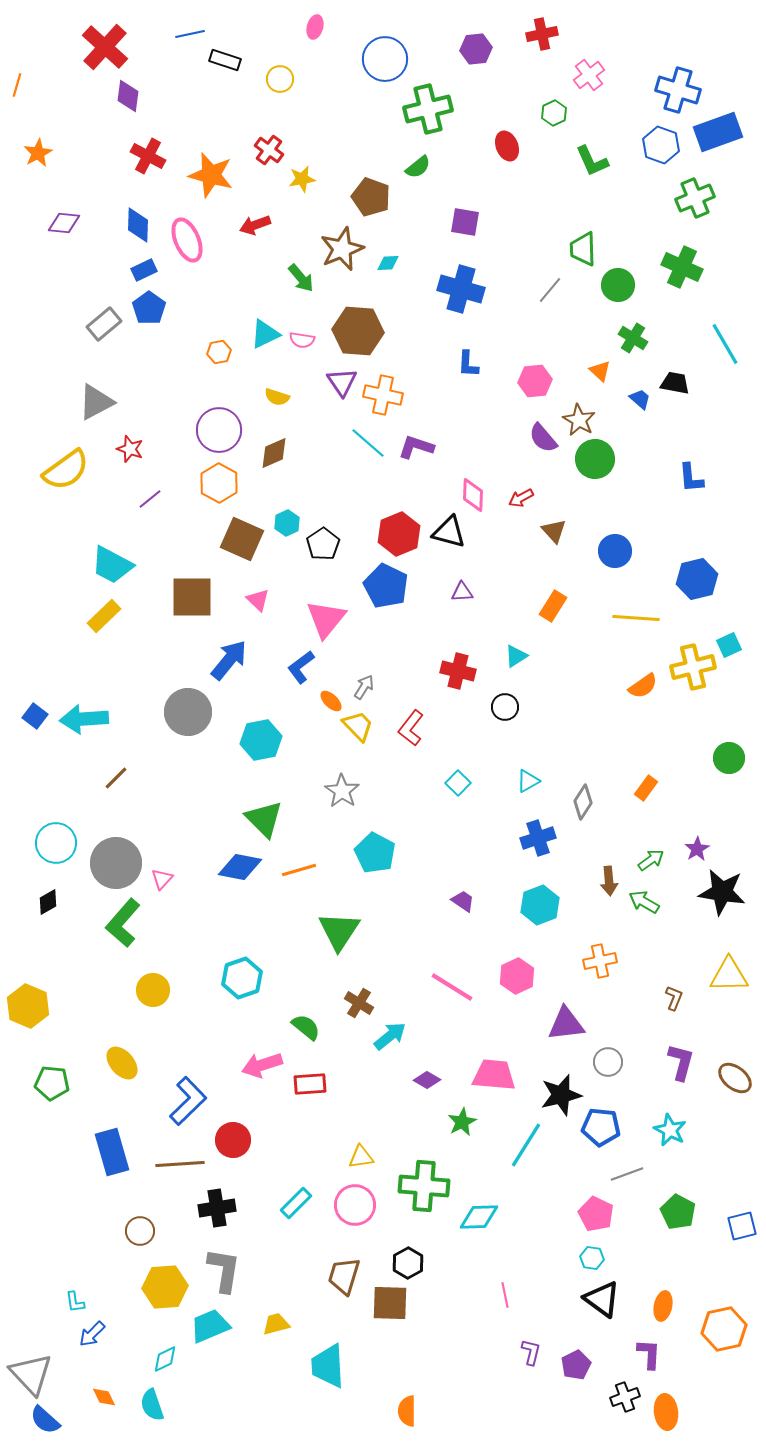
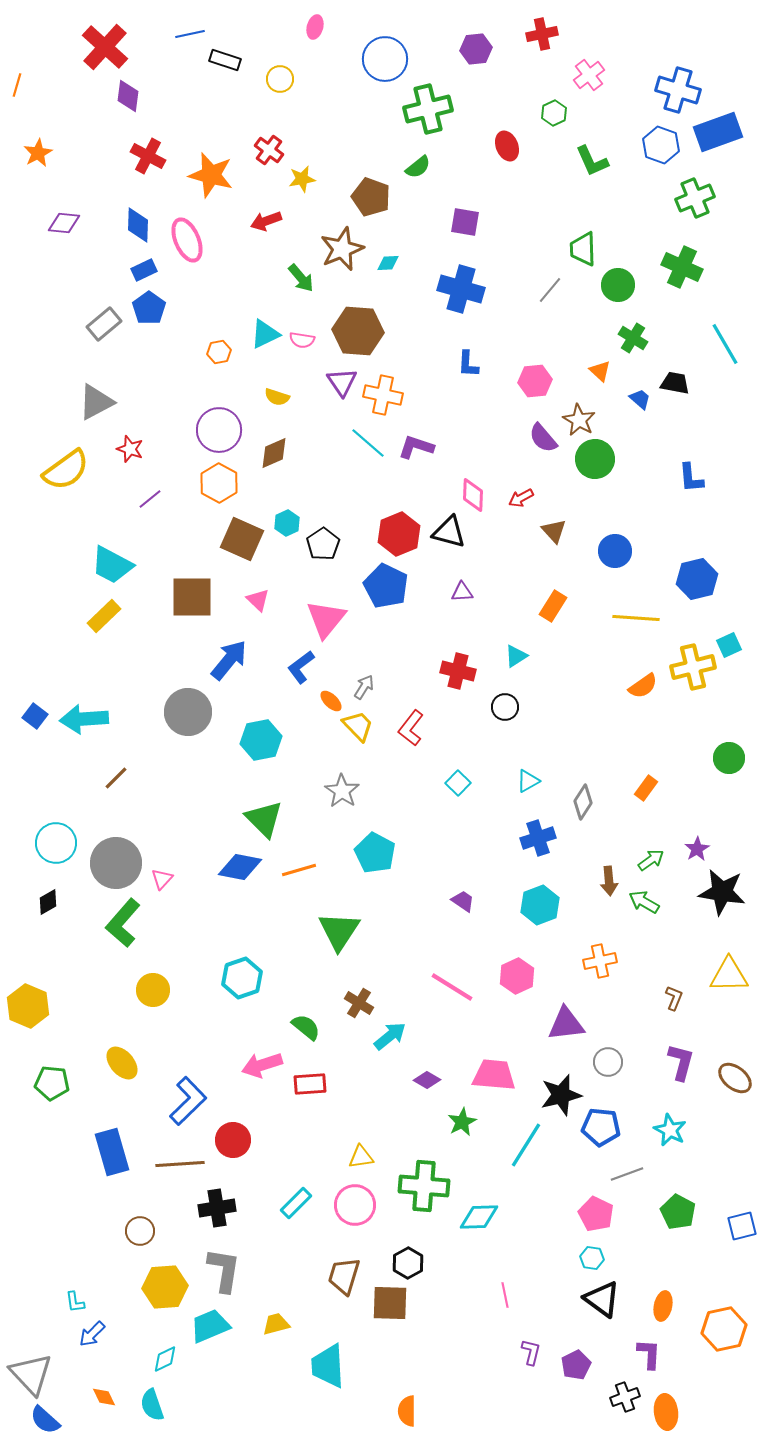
red arrow at (255, 225): moved 11 px right, 4 px up
